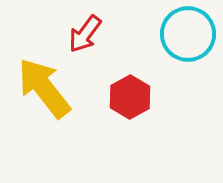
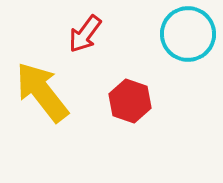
yellow arrow: moved 2 px left, 4 px down
red hexagon: moved 4 px down; rotated 12 degrees counterclockwise
